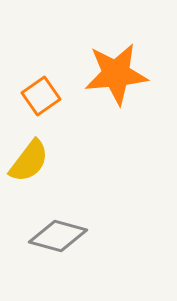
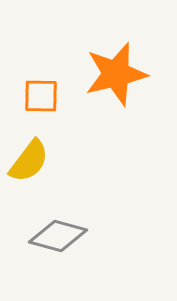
orange star: rotated 8 degrees counterclockwise
orange square: rotated 36 degrees clockwise
